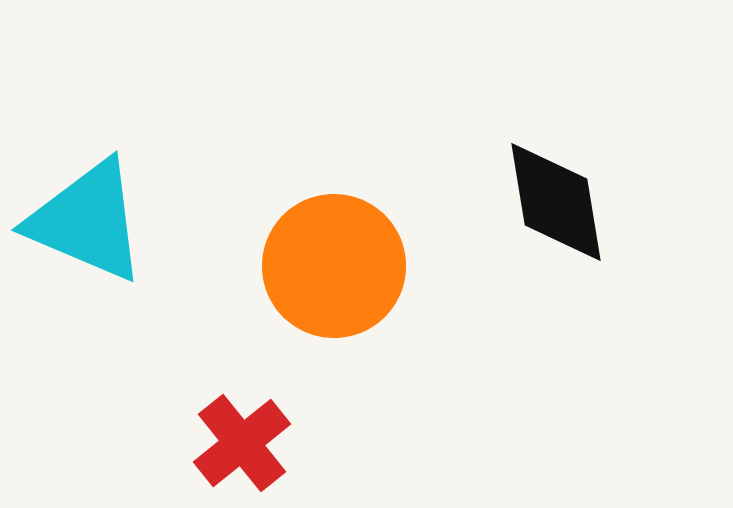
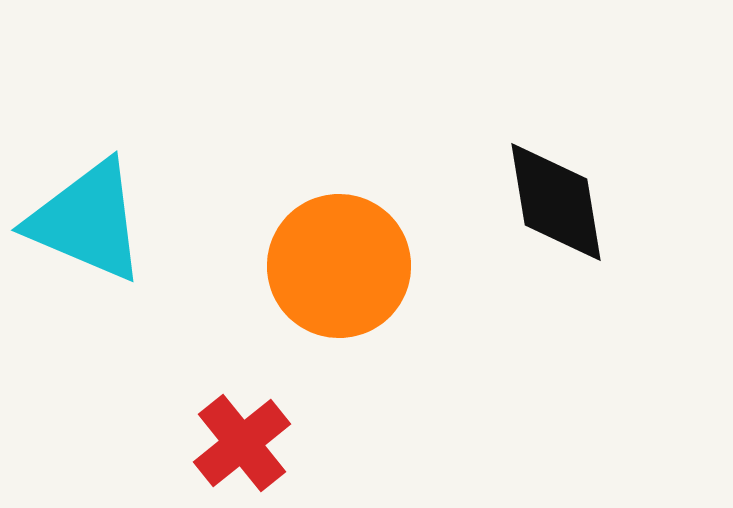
orange circle: moved 5 px right
